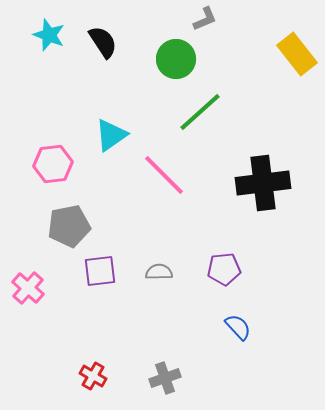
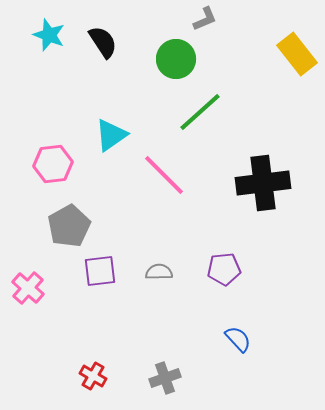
gray pentagon: rotated 18 degrees counterclockwise
blue semicircle: moved 12 px down
